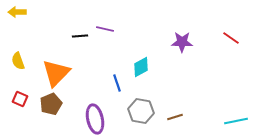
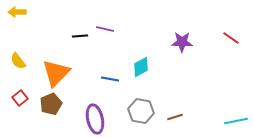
yellow semicircle: rotated 18 degrees counterclockwise
blue line: moved 7 px left, 4 px up; rotated 60 degrees counterclockwise
red square: moved 1 px up; rotated 28 degrees clockwise
